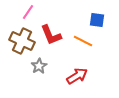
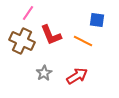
pink line: moved 1 px down
gray star: moved 5 px right, 7 px down
